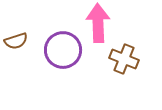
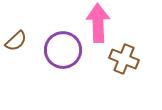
brown semicircle: rotated 25 degrees counterclockwise
